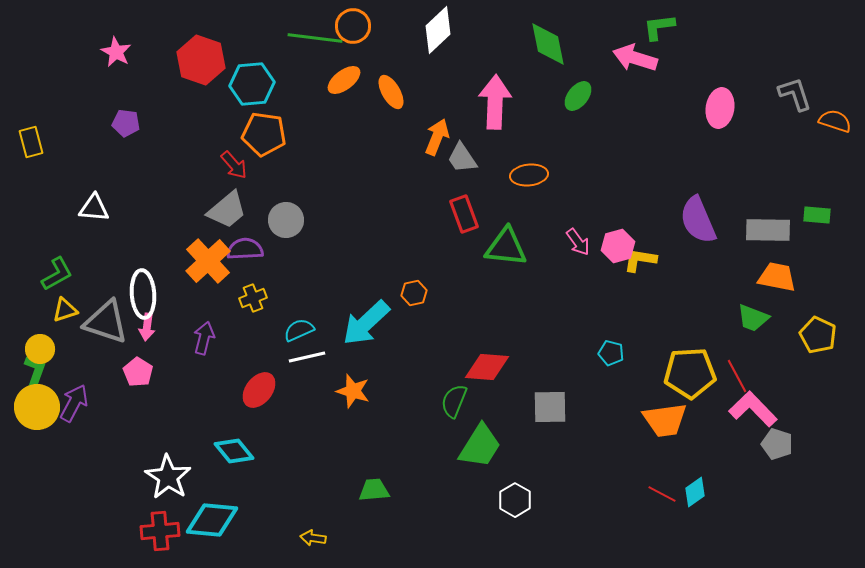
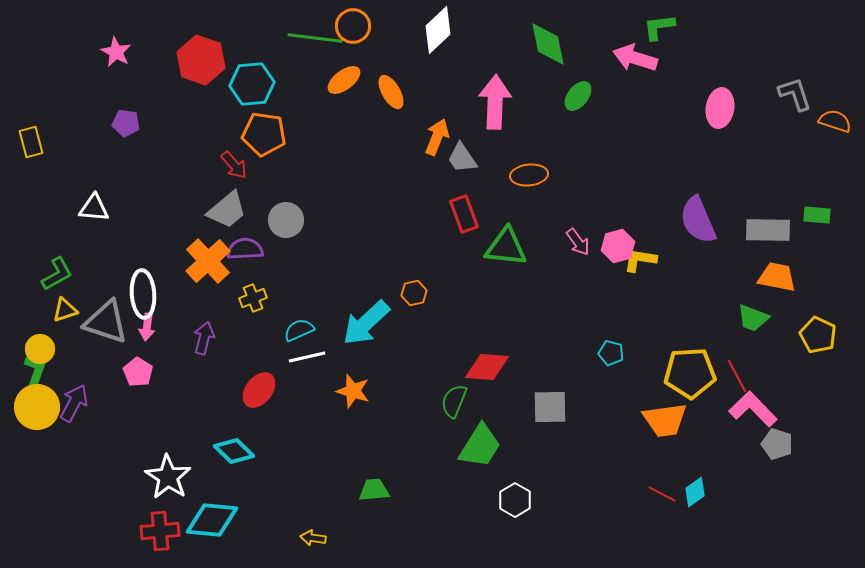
cyan diamond at (234, 451): rotated 6 degrees counterclockwise
